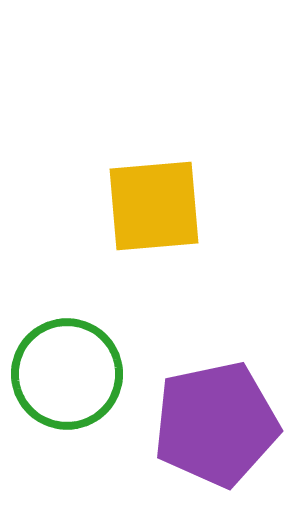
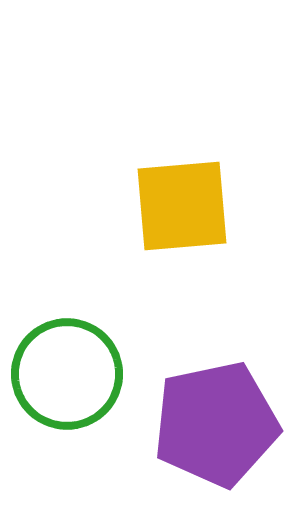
yellow square: moved 28 px right
